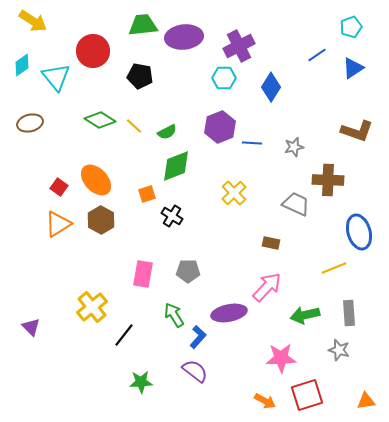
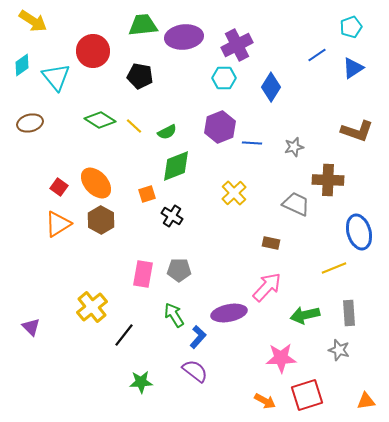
purple cross at (239, 46): moved 2 px left, 1 px up
orange ellipse at (96, 180): moved 3 px down
gray pentagon at (188, 271): moved 9 px left, 1 px up
